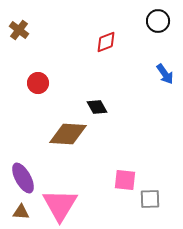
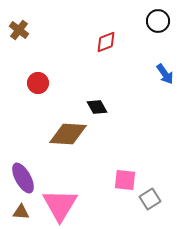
gray square: rotated 30 degrees counterclockwise
